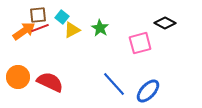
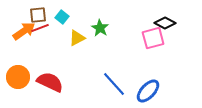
yellow triangle: moved 5 px right, 8 px down
pink square: moved 13 px right, 5 px up
